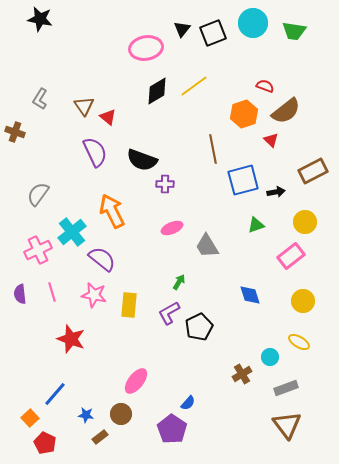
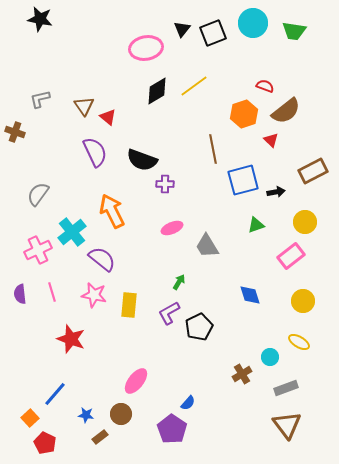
gray L-shape at (40, 99): rotated 45 degrees clockwise
